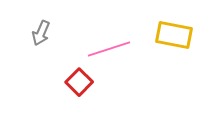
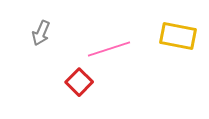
yellow rectangle: moved 4 px right, 1 px down
